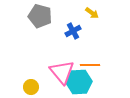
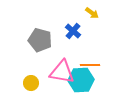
gray pentagon: moved 24 px down
blue cross: rotated 21 degrees counterclockwise
pink triangle: rotated 40 degrees counterclockwise
cyan hexagon: moved 2 px right, 2 px up
yellow circle: moved 4 px up
